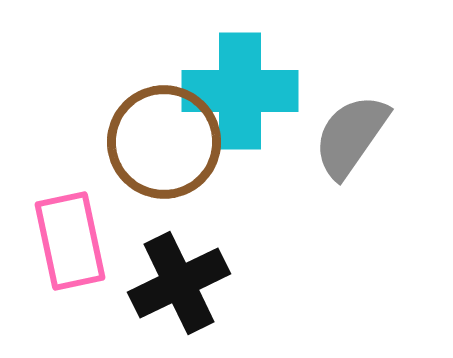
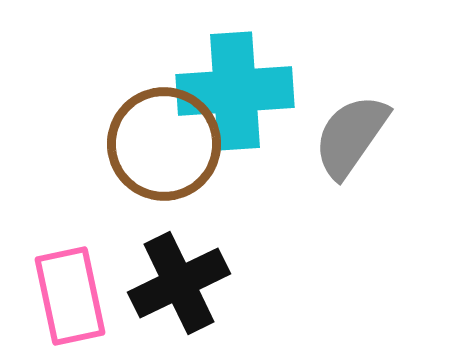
cyan cross: moved 5 px left; rotated 4 degrees counterclockwise
brown circle: moved 2 px down
pink rectangle: moved 55 px down
